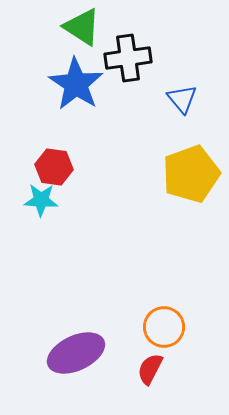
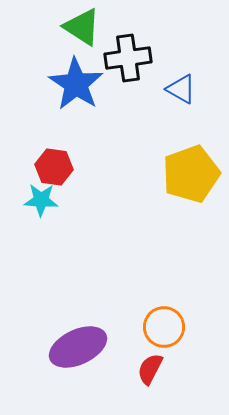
blue triangle: moved 1 px left, 10 px up; rotated 20 degrees counterclockwise
purple ellipse: moved 2 px right, 6 px up
